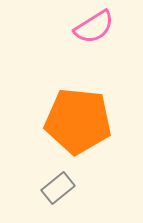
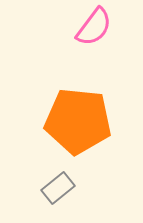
pink semicircle: rotated 21 degrees counterclockwise
